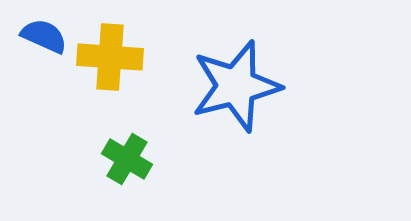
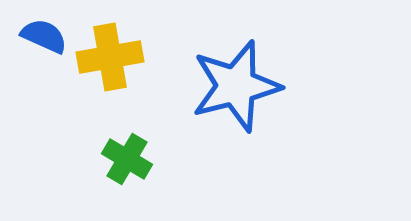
yellow cross: rotated 14 degrees counterclockwise
